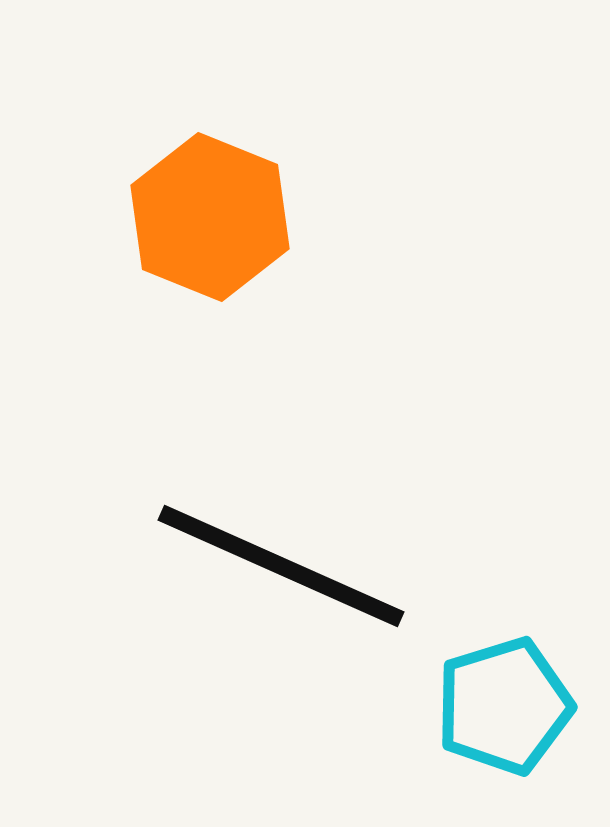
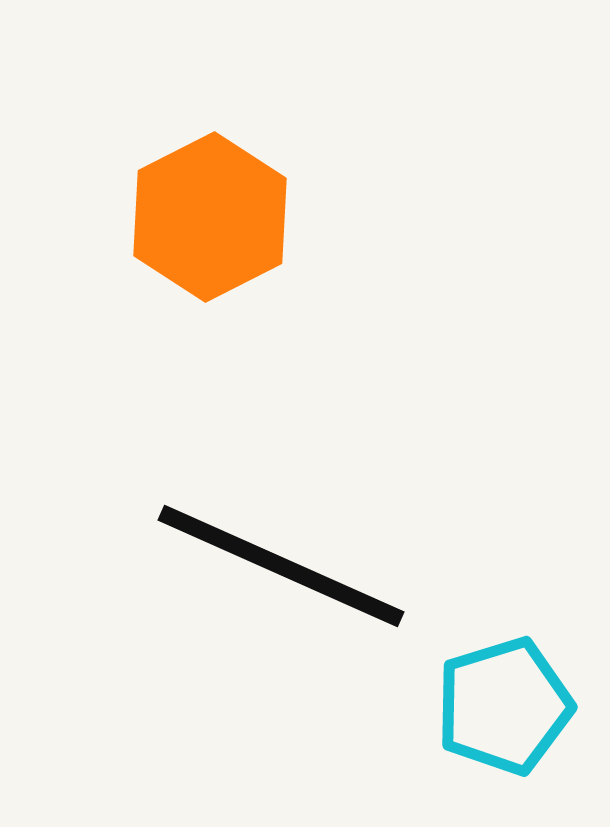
orange hexagon: rotated 11 degrees clockwise
